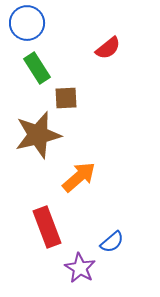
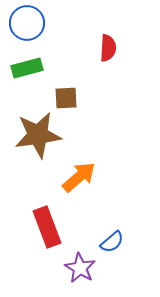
red semicircle: rotated 48 degrees counterclockwise
green rectangle: moved 10 px left; rotated 72 degrees counterclockwise
brown star: rotated 6 degrees clockwise
